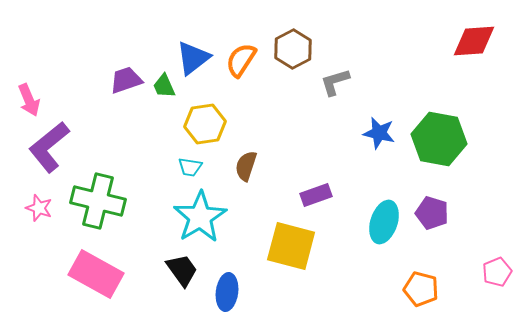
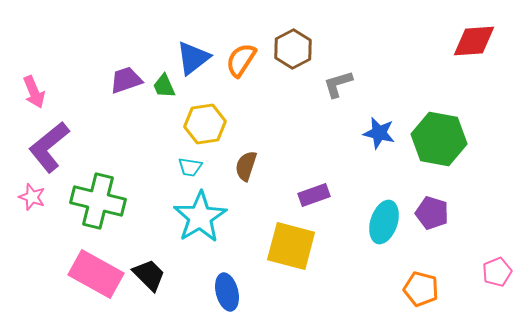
gray L-shape: moved 3 px right, 2 px down
pink arrow: moved 5 px right, 8 px up
purple rectangle: moved 2 px left
pink star: moved 7 px left, 11 px up
black trapezoid: moved 33 px left, 5 px down; rotated 9 degrees counterclockwise
blue ellipse: rotated 21 degrees counterclockwise
